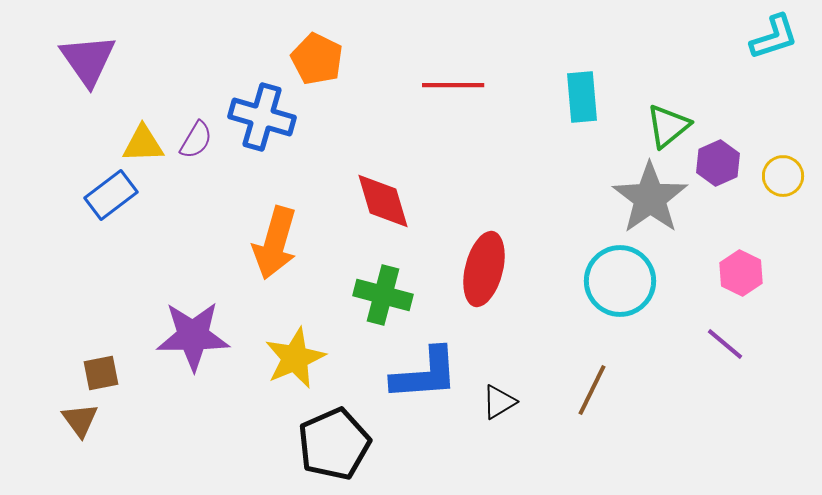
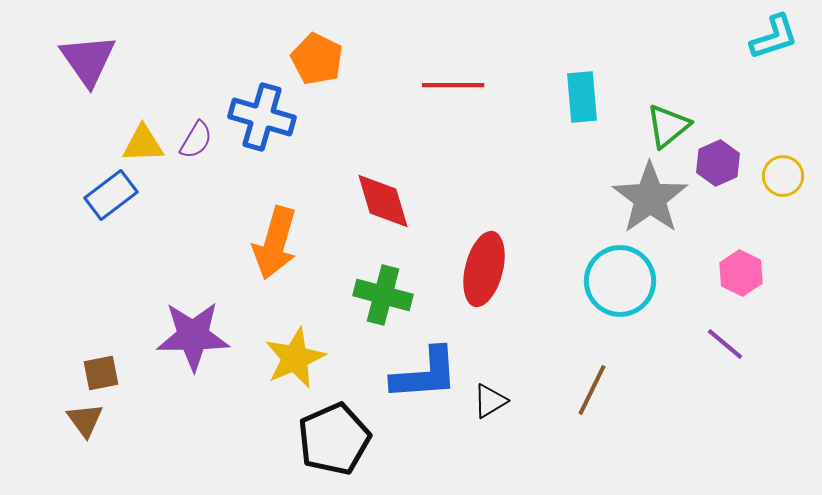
black triangle: moved 9 px left, 1 px up
brown triangle: moved 5 px right
black pentagon: moved 5 px up
